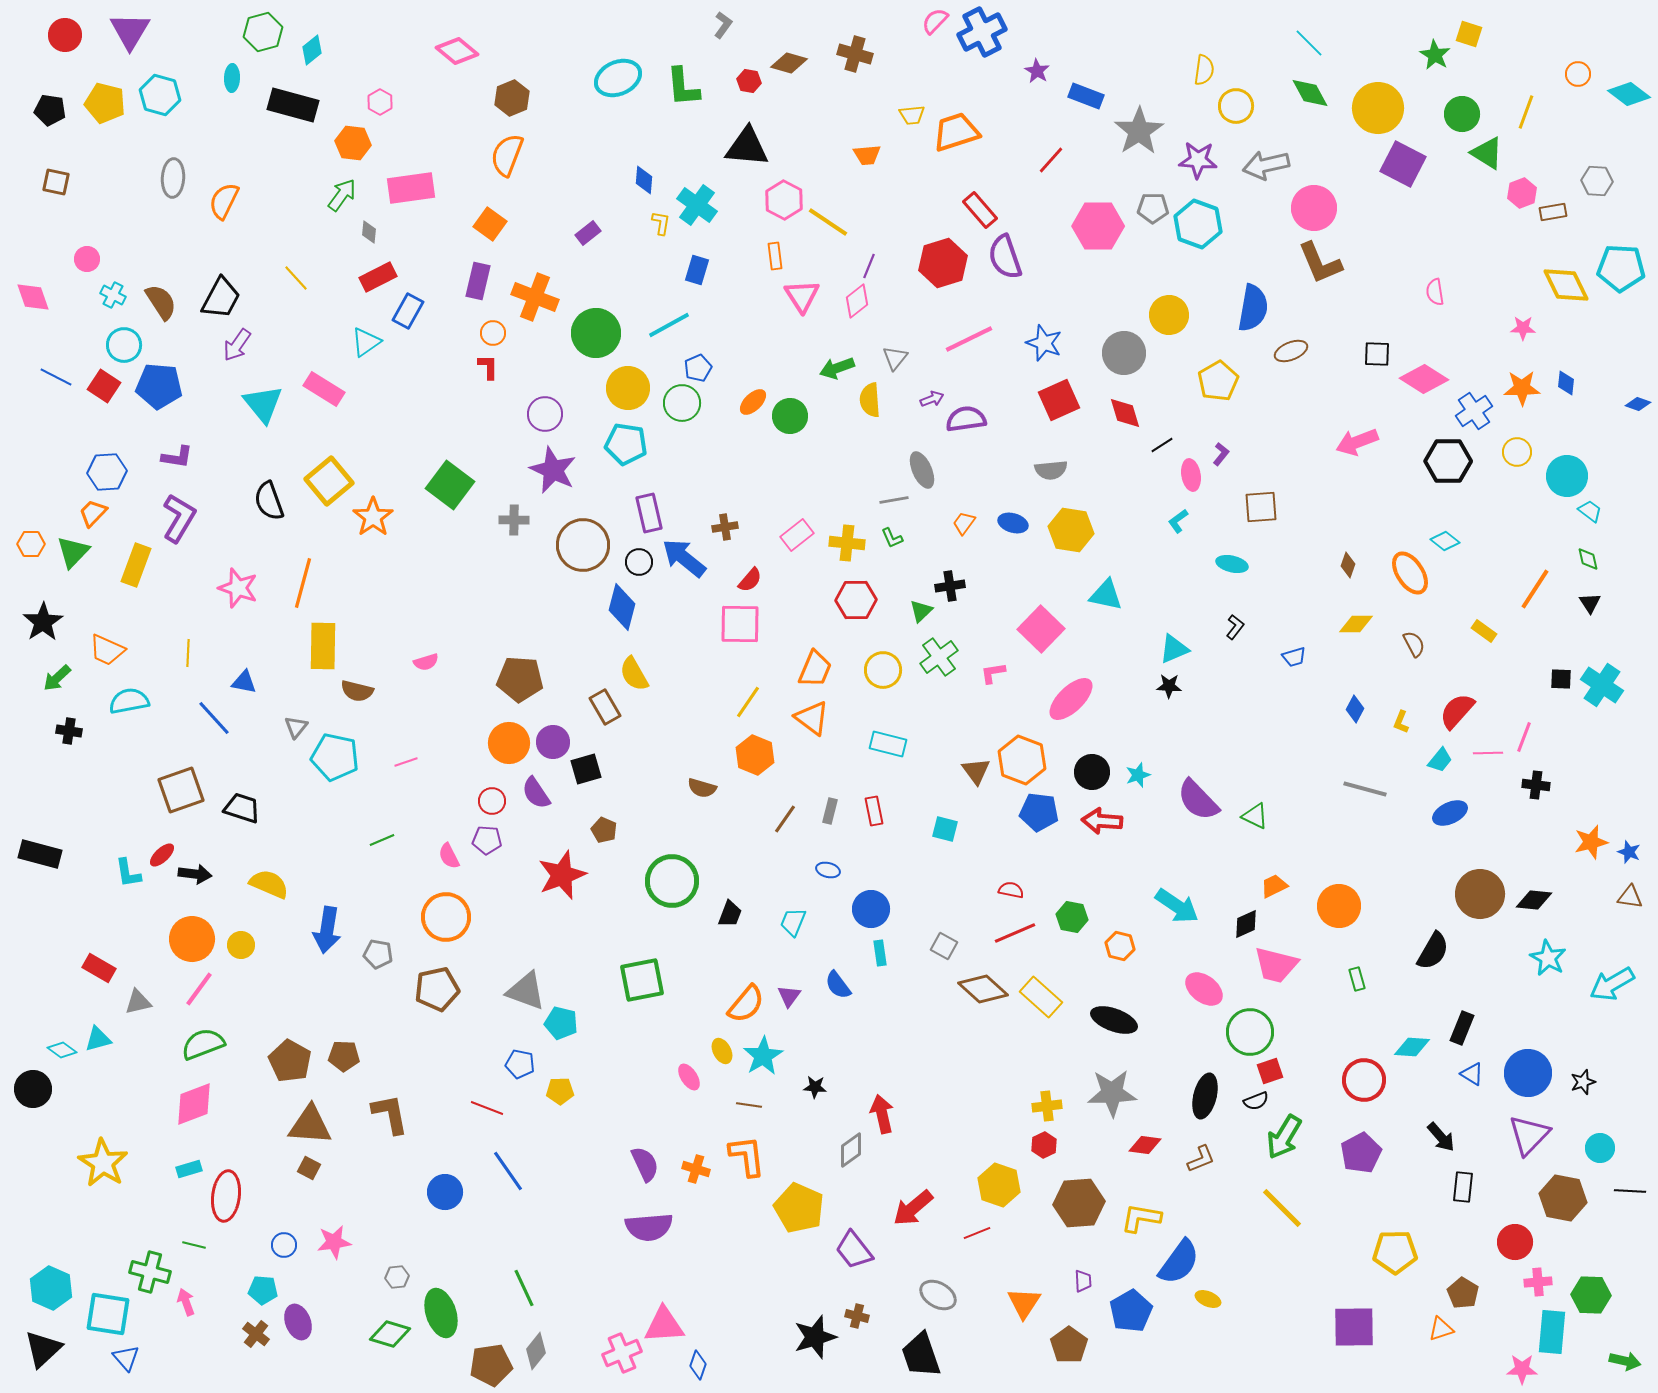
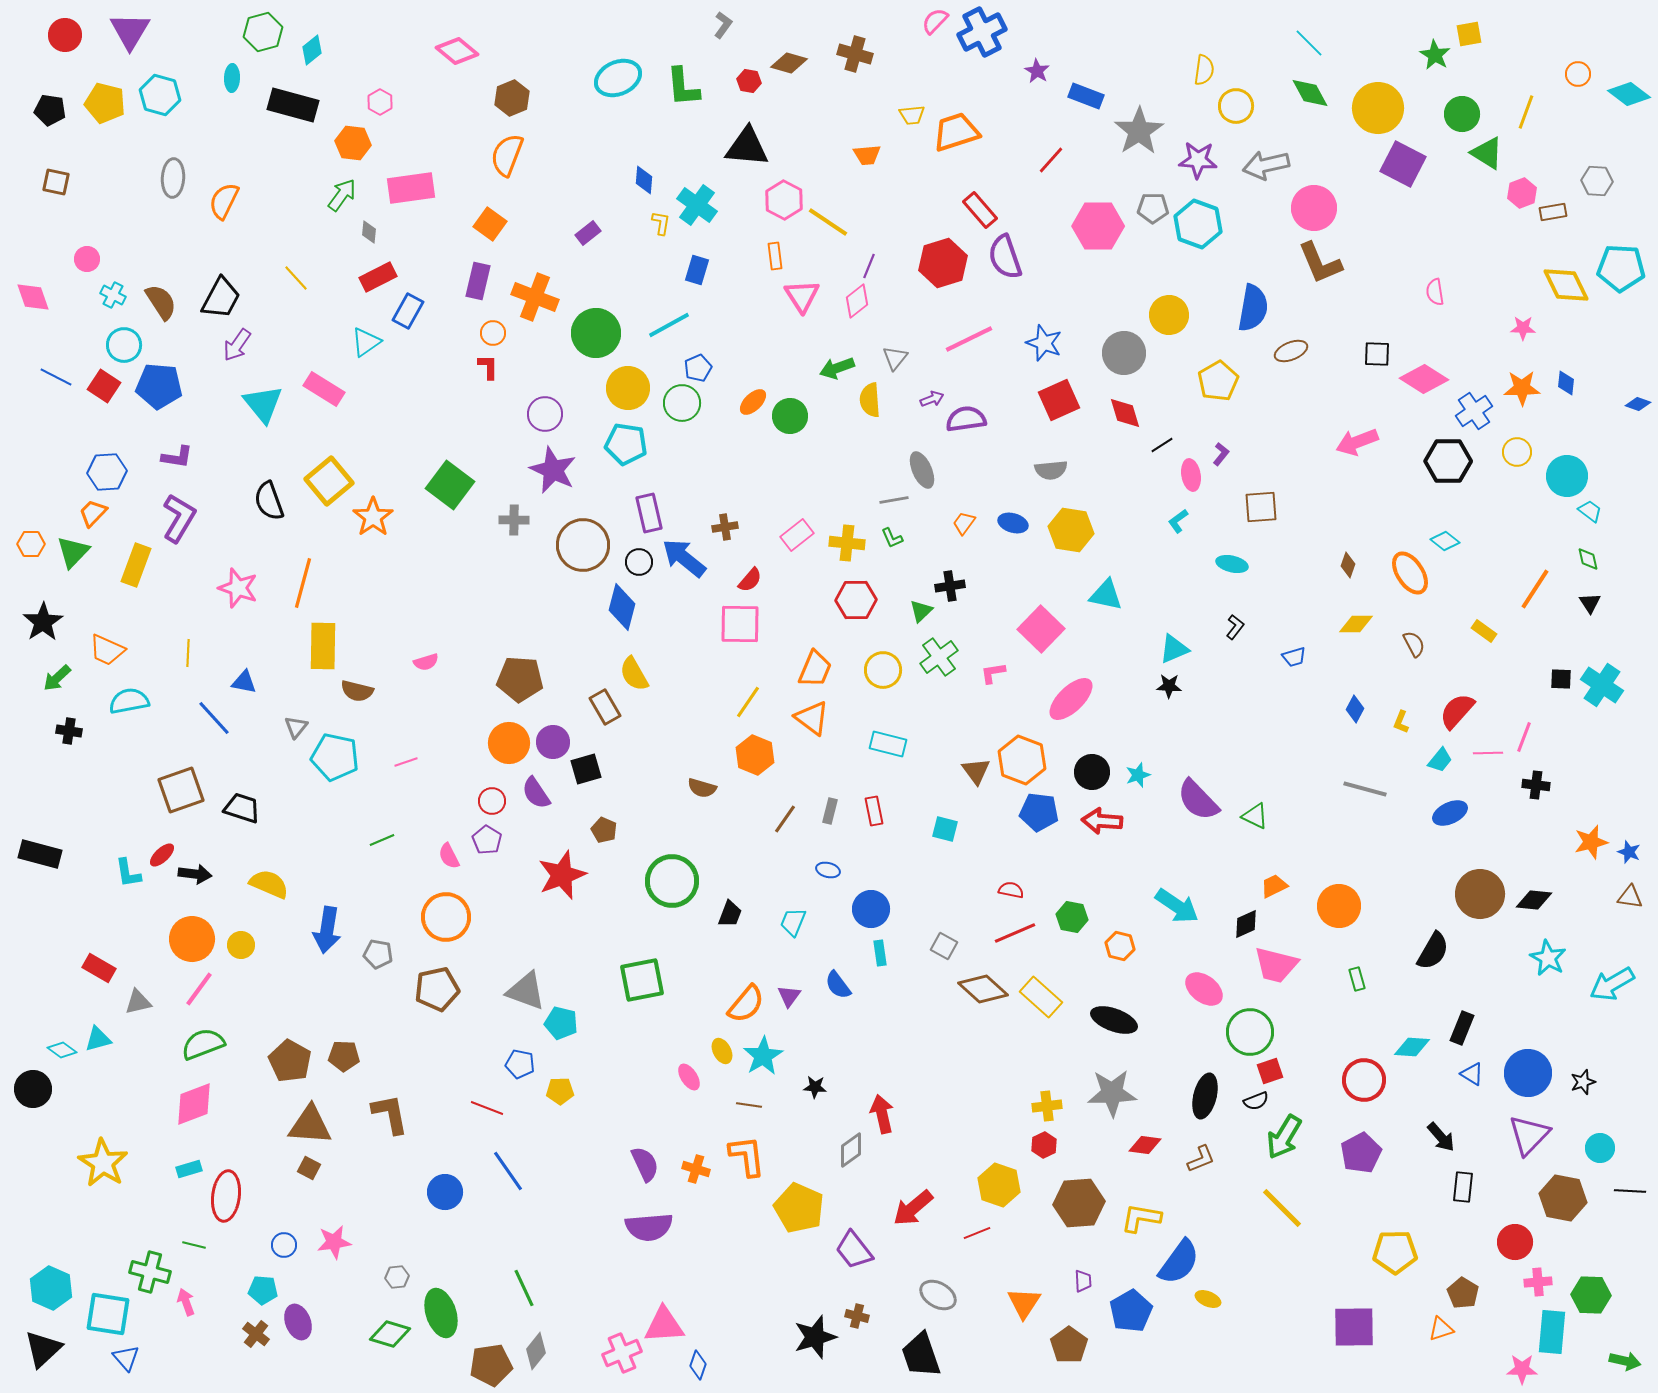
yellow square at (1469, 34): rotated 28 degrees counterclockwise
purple pentagon at (487, 840): rotated 28 degrees clockwise
